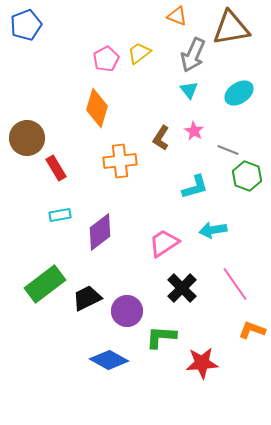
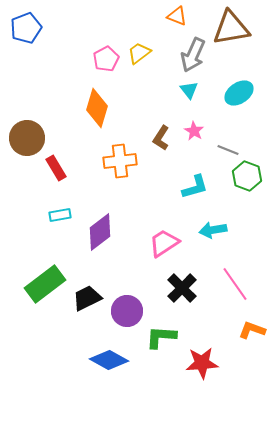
blue pentagon: moved 3 px down
